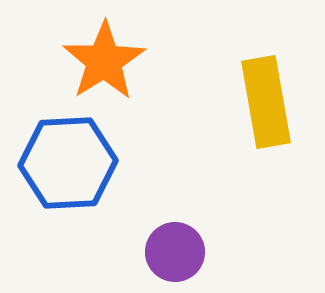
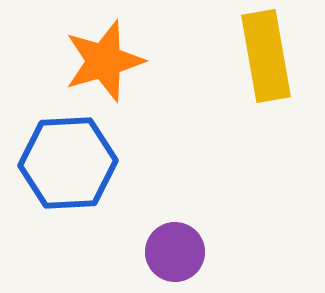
orange star: rotated 16 degrees clockwise
yellow rectangle: moved 46 px up
